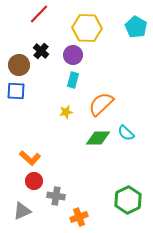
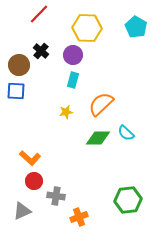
green hexagon: rotated 20 degrees clockwise
